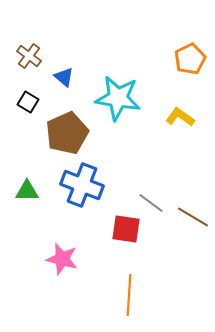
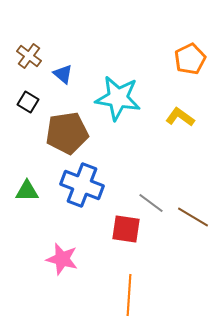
blue triangle: moved 1 px left, 3 px up
brown pentagon: rotated 15 degrees clockwise
